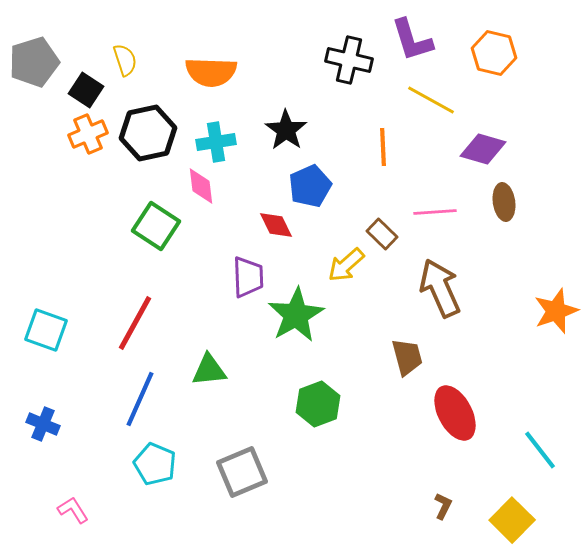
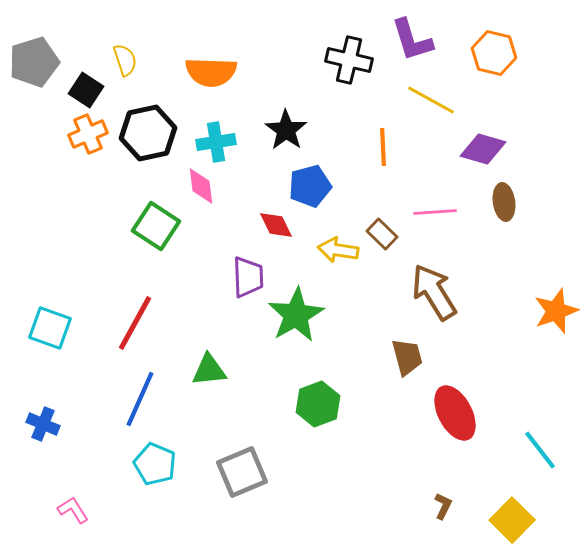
blue pentagon: rotated 9 degrees clockwise
yellow arrow: moved 8 px left, 15 px up; rotated 51 degrees clockwise
brown arrow: moved 6 px left, 4 px down; rotated 8 degrees counterclockwise
cyan square: moved 4 px right, 2 px up
